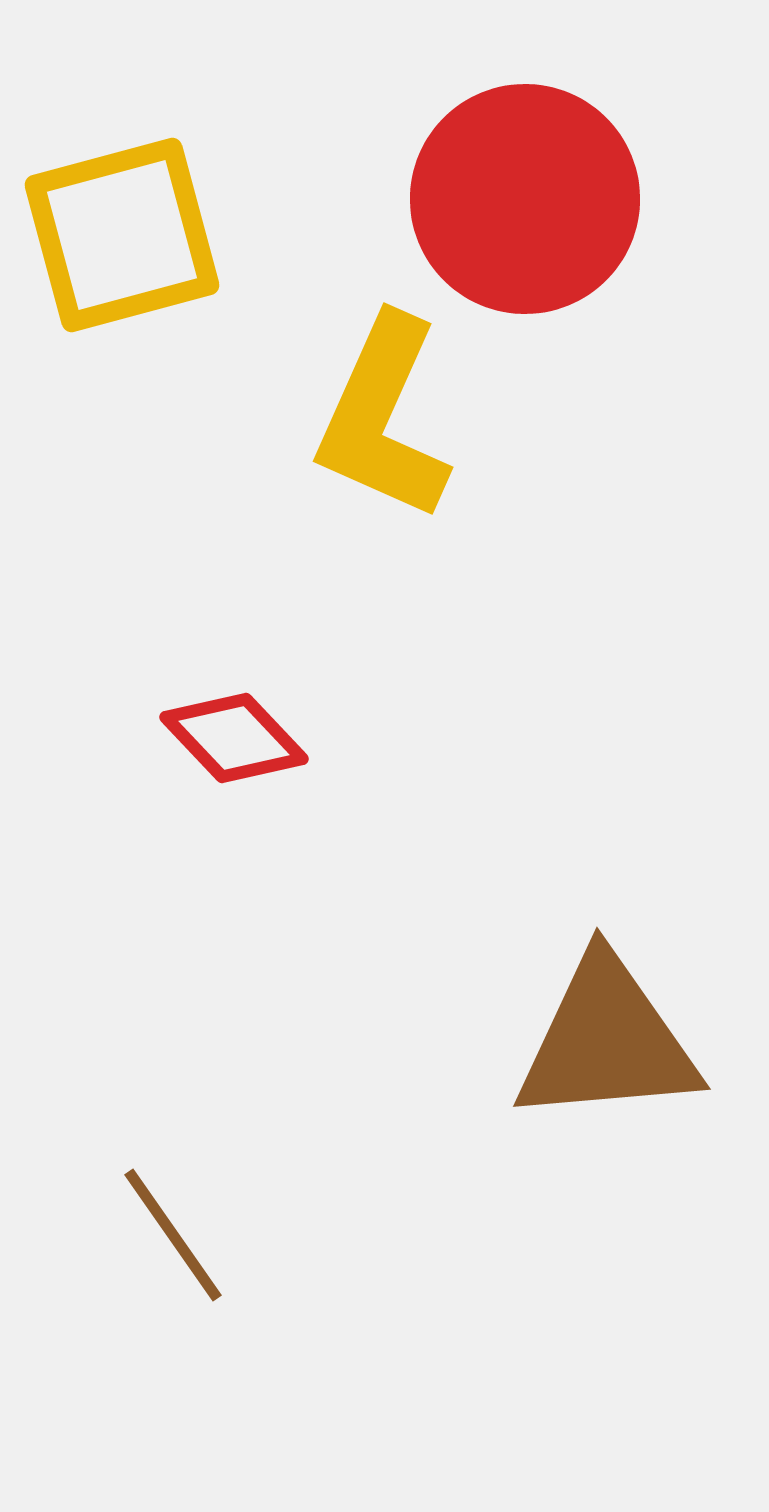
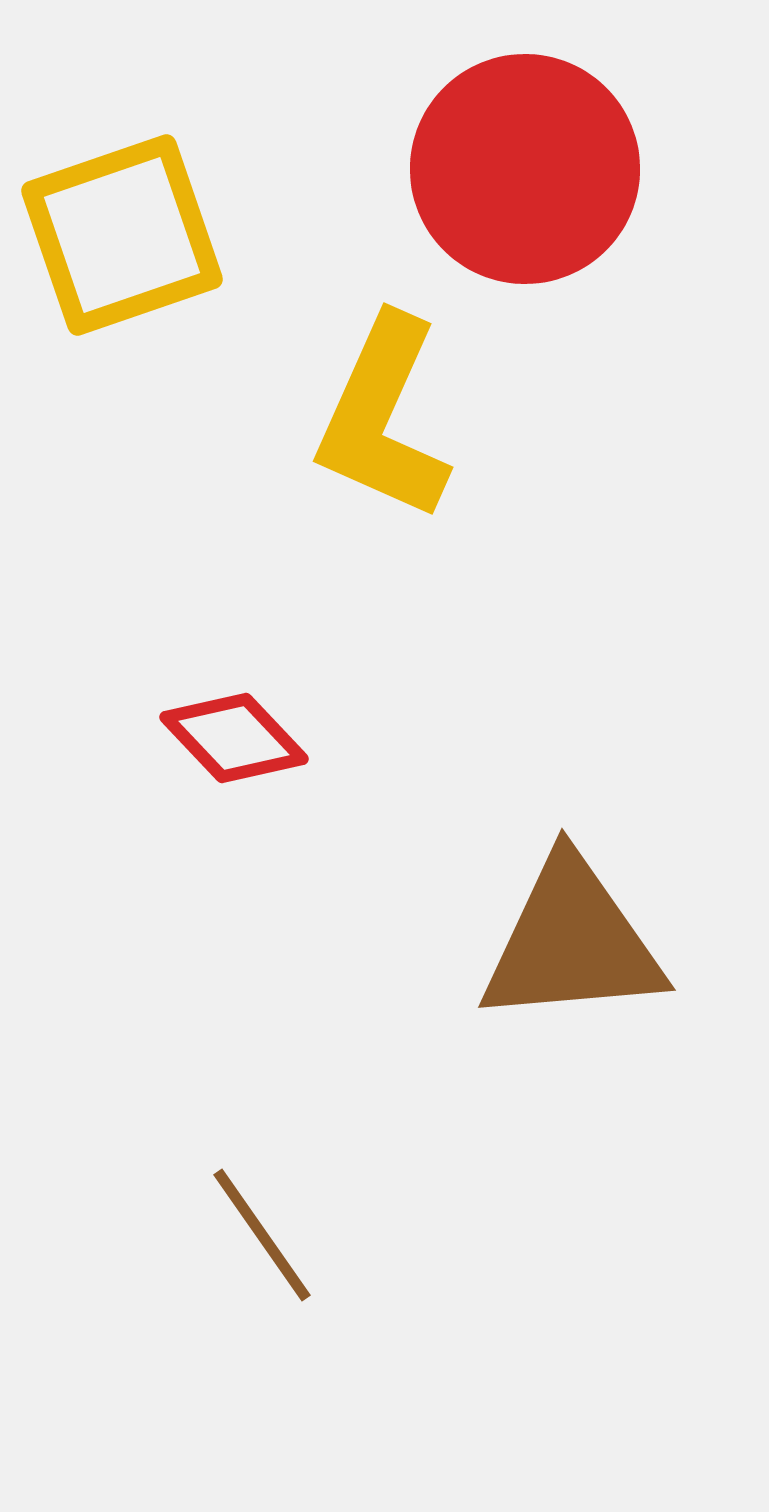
red circle: moved 30 px up
yellow square: rotated 4 degrees counterclockwise
brown triangle: moved 35 px left, 99 px up
brown line: moved 89 px right
